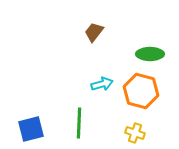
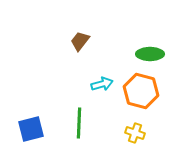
brown trapezoid: moved 14 px left, 9 px down
